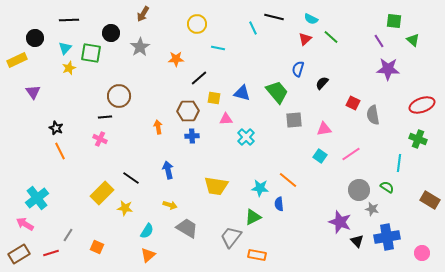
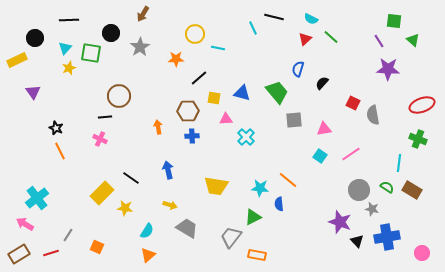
yellow circle at (197, 24): moved 2 px left, 10 px down
brown rectangle at (430, 200): moved 18 px left, 10 px up
